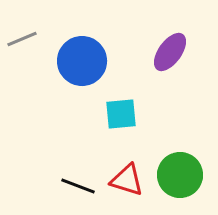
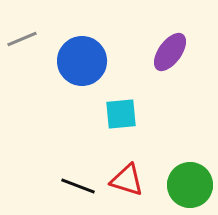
green circle: moved 10 px right, 10 px down
